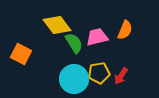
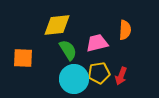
yellow diamond: rotated 60 degrees counterclockwise
orange semicircle: rotated 18 degrees counterclockwise
pink trapezoid: moved 6 px down
green semicircle: moved 6 px left, 7 px down
orange square: moved 2 px right, 4 px down; rotated 25 degrees counterclockwise
red arrow: rotated 12 degrees counterclockwise
